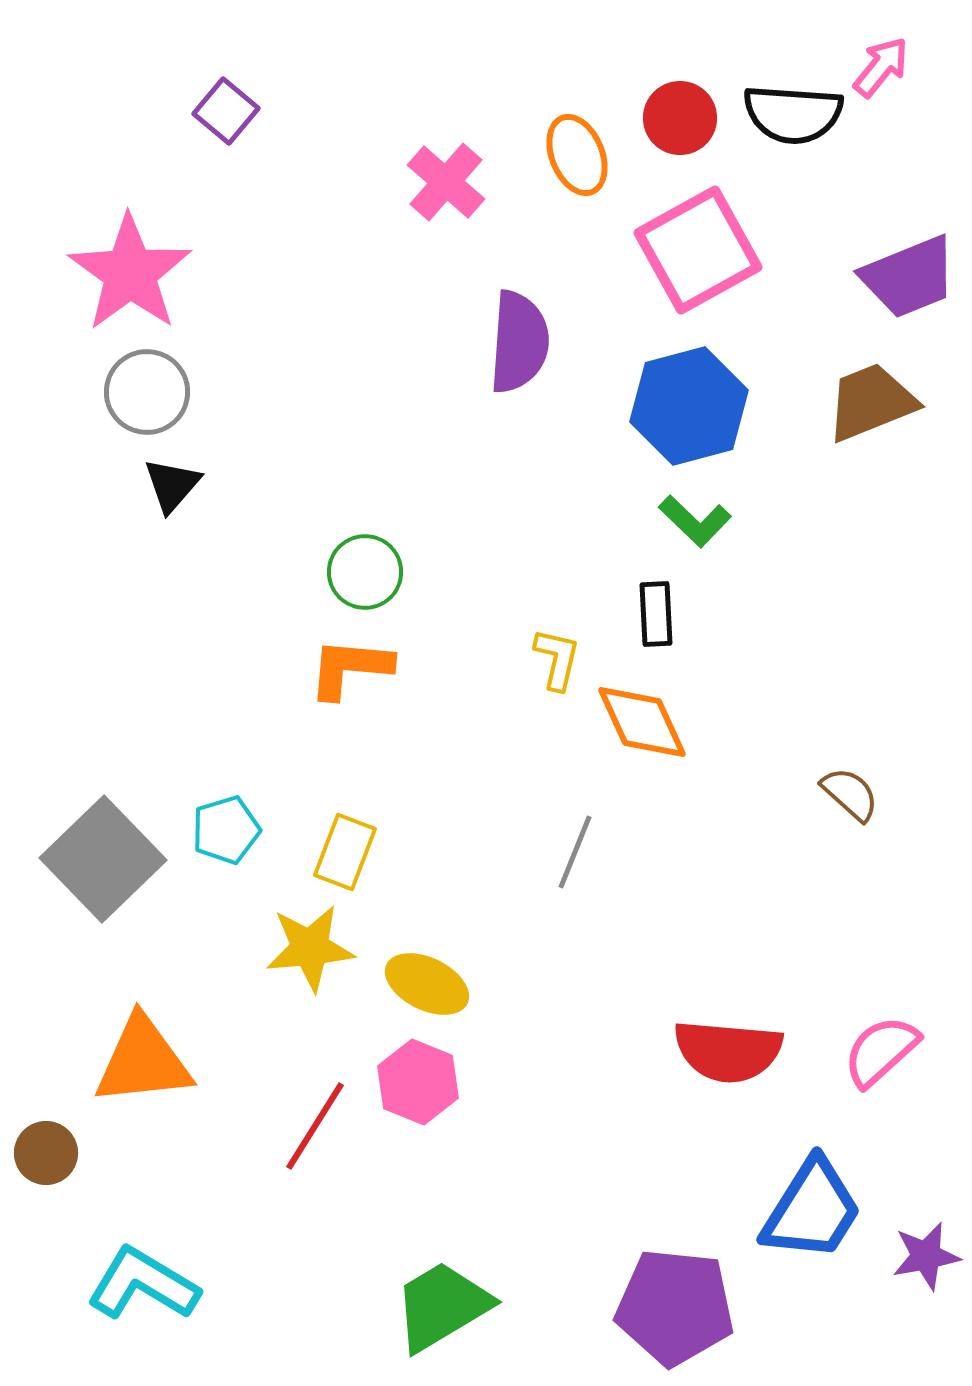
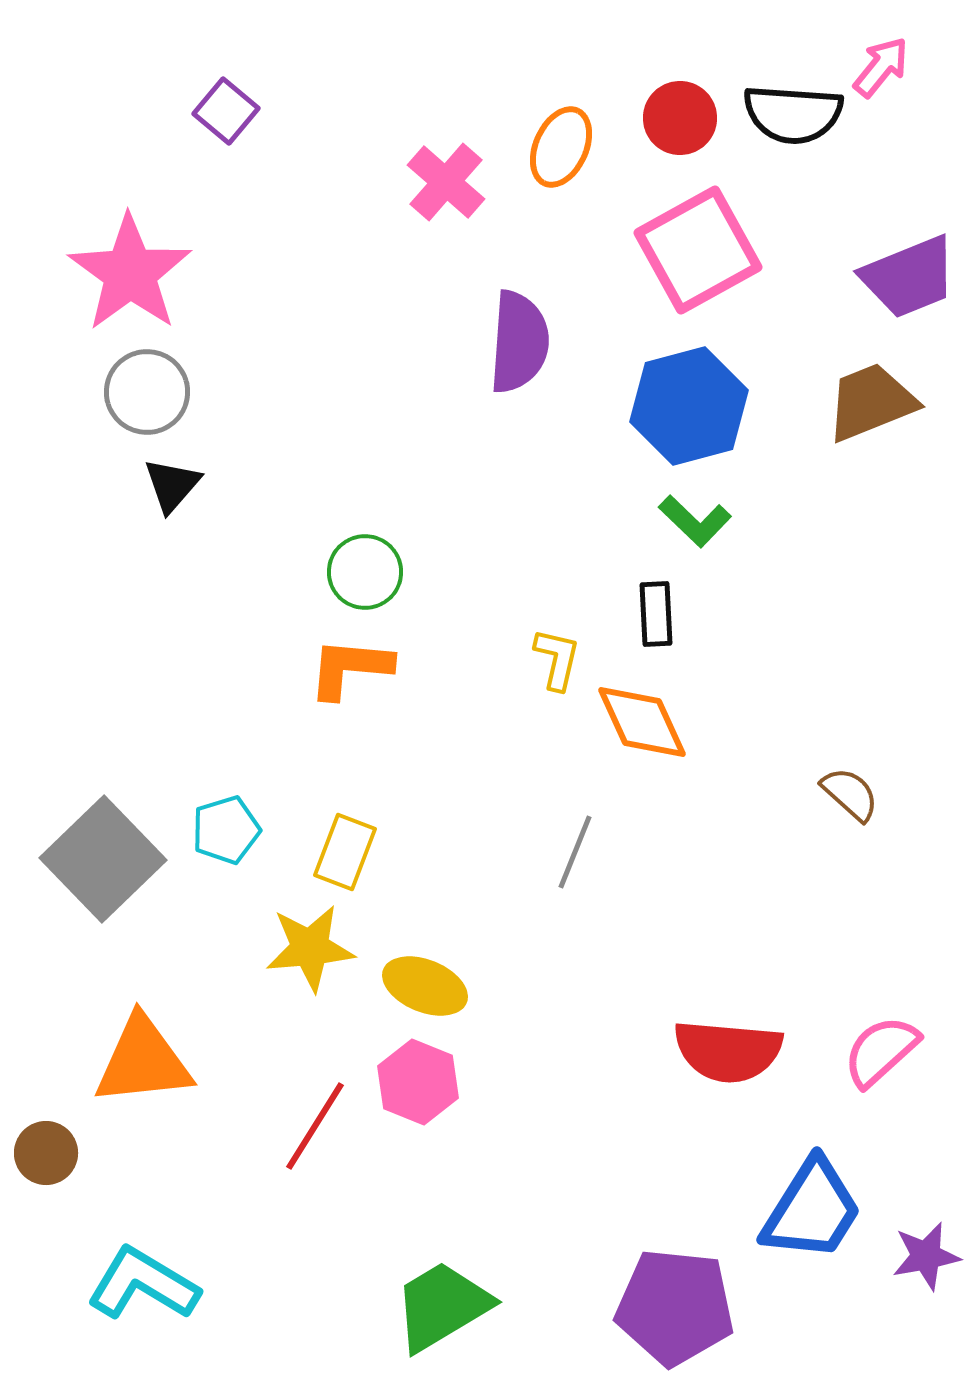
orange ellipse: moved 16 px left, 8 px up; rotated 46 degrees clockwise
yellow ellipse: moved 2 px left, 2 px down; rotated 4 degrees counterclockwise
